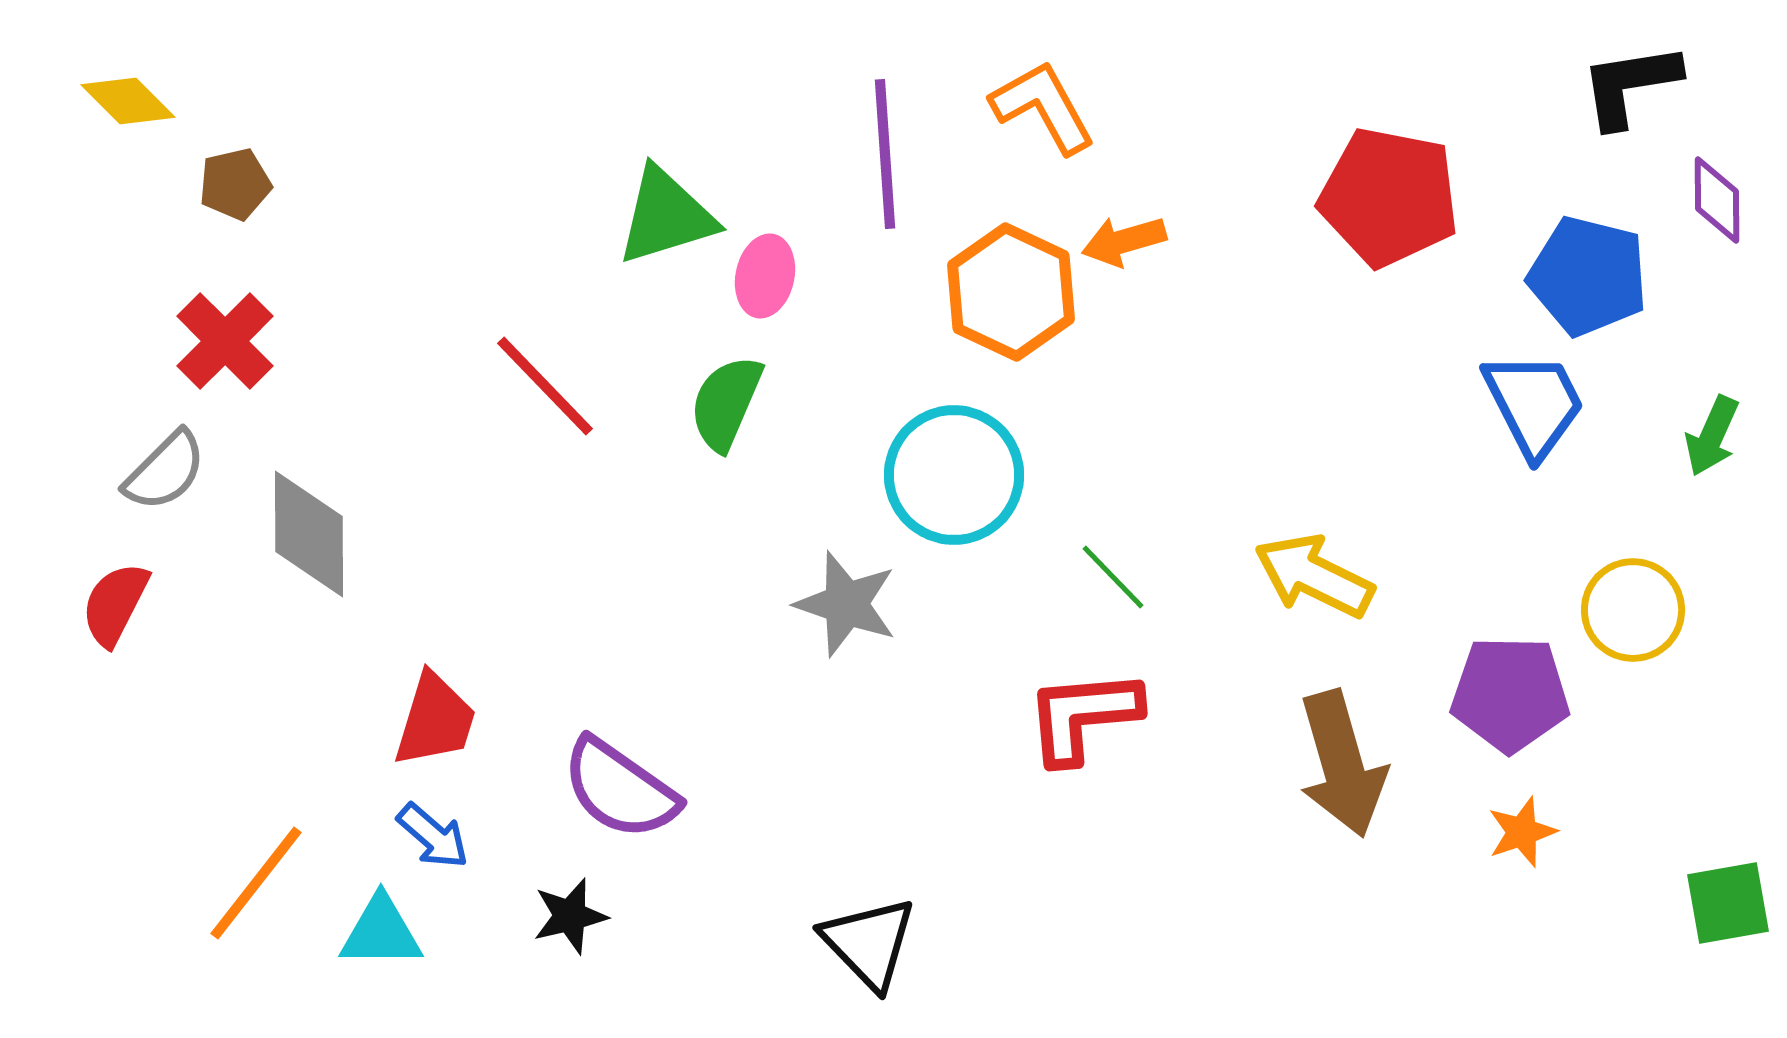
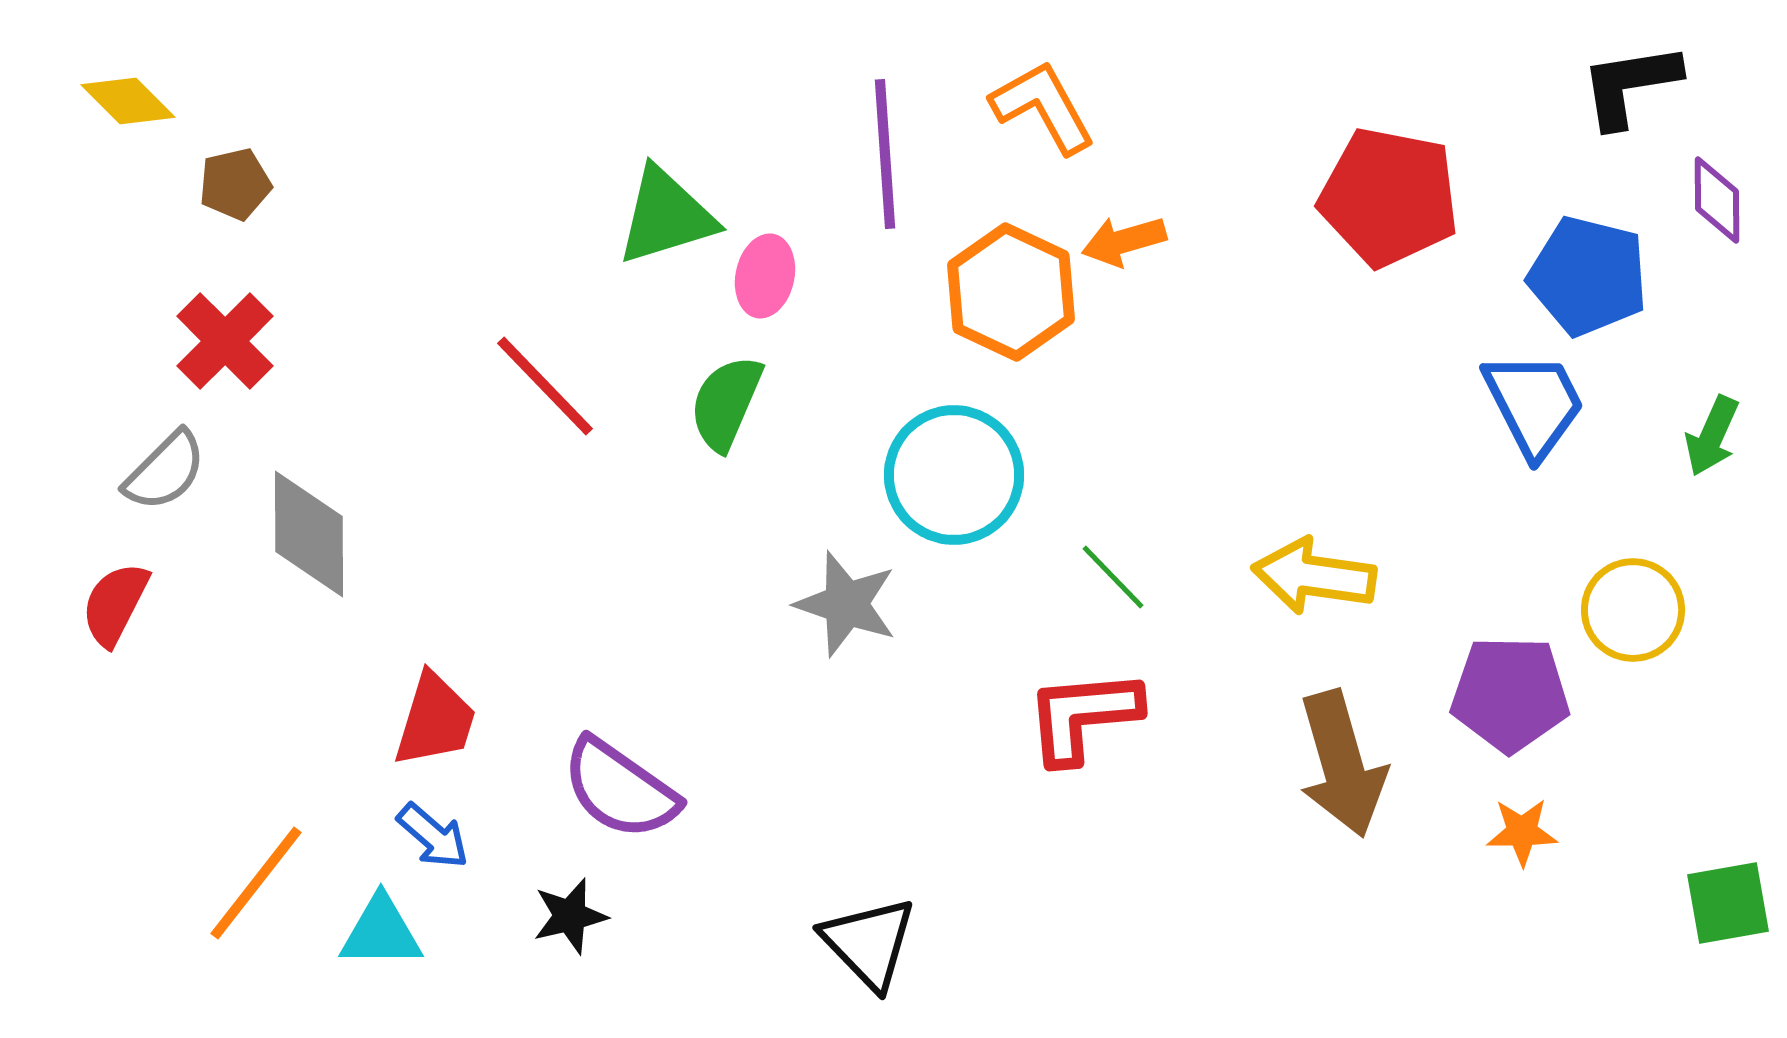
yellow arrow: rotated 18 degrees counterclockwise
orange star: rotated 18 degrees clockwise
